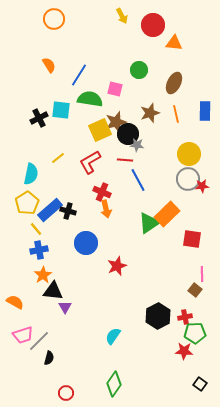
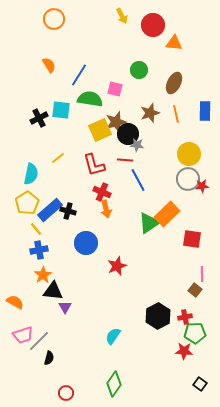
red L-shape at (90, 162): moved 4 px right, 3 px down; rotated 75 degrees counterclockwise
